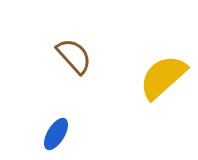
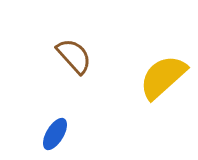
blue ellipse: moved 1 px left
